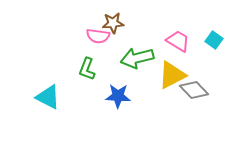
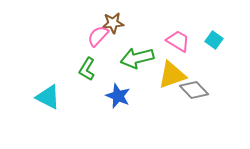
pink semicircle: rotated 125 degrees clockwise
green L-shape: rotated 10 degrees clockwise
yellow triangle: rotated 8 degrees clockwise
blue star: rotated 20 degrees clockwise
